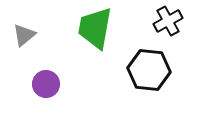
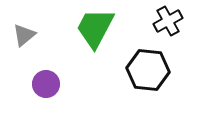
green trapezoid: rotated 18 degrees clockwise
black hexagon: moved 1 px left
